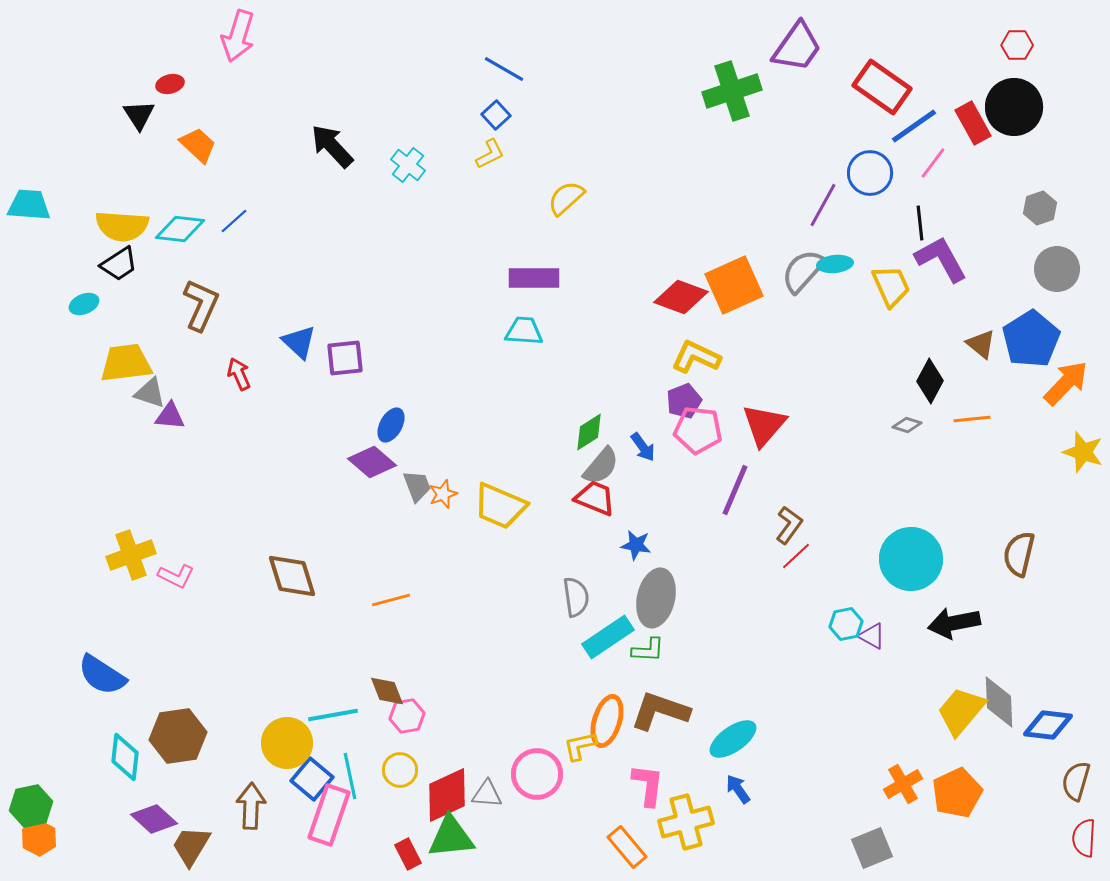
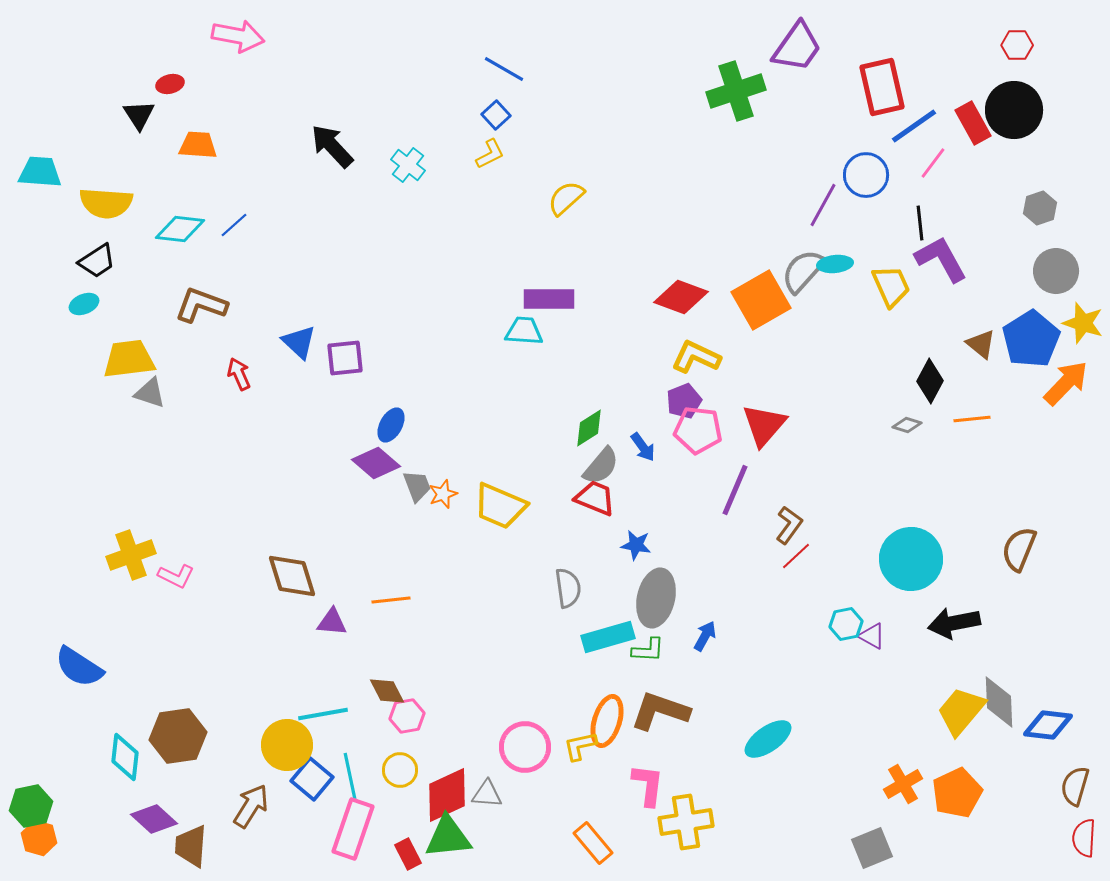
pink arrow at (238, 36): rotated 96 degrees counterclockwise
red rectangle at (882, 87): rotated 42 degrees clockwise
green cross at (732, 91): moved 4 px right
black circle at (1014, 107): moved 3 px down
orange trapezoid at (198, 145): rotated 39 degrees counterclockwise
blue circle at (870, 173): moved 4 px left, 2 px down
cyan trapezoid at (29, 205): moved 11 px right, 33 px up
blue line at (234, 221): moved 4 px down
yellow semicircle at (122, 226): moved 16 px left, 23 px up
black trapezoid at (119, 264): moved 22 px left, 3 px up
gray circle at (1057, 269): moved 1 px left, 2 px down
purple rectangle at (534, 278): moved 15 px right, 21 px down
orange square at (734, 285): moved 27 px right, 15 px down; rotated 6 degrees counterclockwise
brown L-shape at (201, 305): rotated 94 degrees counterclockwise
yellow trapezoid at (126, 363): moved 3 px right, 4 px up
purple triangle at (170, 416): moved 162 px right, 206 px down
green diamond at (589, 432): moved 4 px up
yellow star at (1083, 452): moved 129 px up
purple diamond at (372, 462): moved 4 px right, 1 px down
brown semicircle at (1019, 554): moved 5 px up; rotated 9 degrees clockwise
gray semicircle at (576, 597): moved 8 px left, 9 px up
orange line at (391, 600): rotated 9 degrees clockwise
cyan rectangle at (608, 637): rotated 18 degrees clockwise
blue semicircle at (102, 675): moved 23 px left, 8 px up
brown diamond at (387, 691): rotated 6 degrees counterclockwise
cyan line at (333, 715): moved 10 px left, 1 px up
cyan ellipse at (733, 739): moved 35 px right
yellow circle at (287, 743): moved 2 px down
pink circle at (537, 774): moved 12 px left, 27 px up
brown semicircle at (1076, 781): moved 1 px left, 5 px down
blue arrow at (738, 789): moved 33 px left, 153 px up; rotated 64 degrees clockwise
brown arrow at (251, 806): rotated 30 degrees clockwise
pink rectangle at (329, 815): moved 24 px right, 14 px down
yellow cross at (686, 822): rotated 6 degrees clockwise
green triangle at (451, 837): moved 3 px left
orange hexagon at (39, 838): rotated 12 degrees counterclockwise
brown trapezoid at (191, 846): rotated 27 degrees counterclockwise
orange rectangle at (627, 847): moved 34 px left, 4 px up
